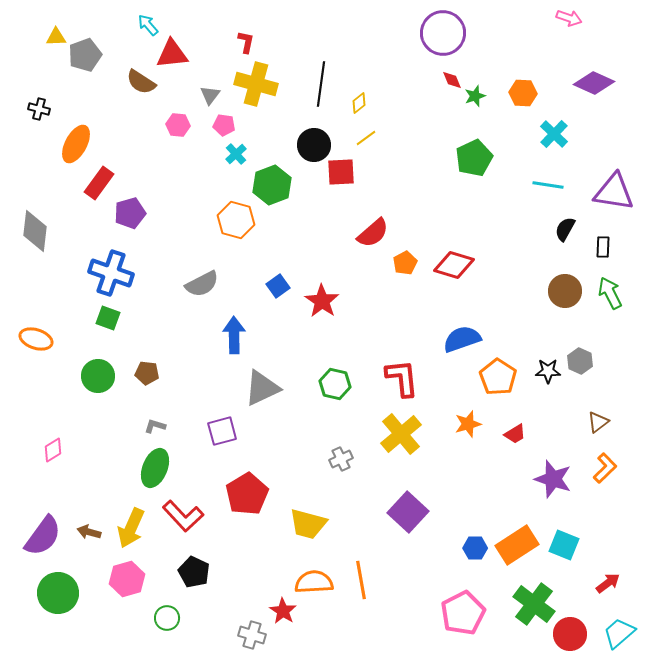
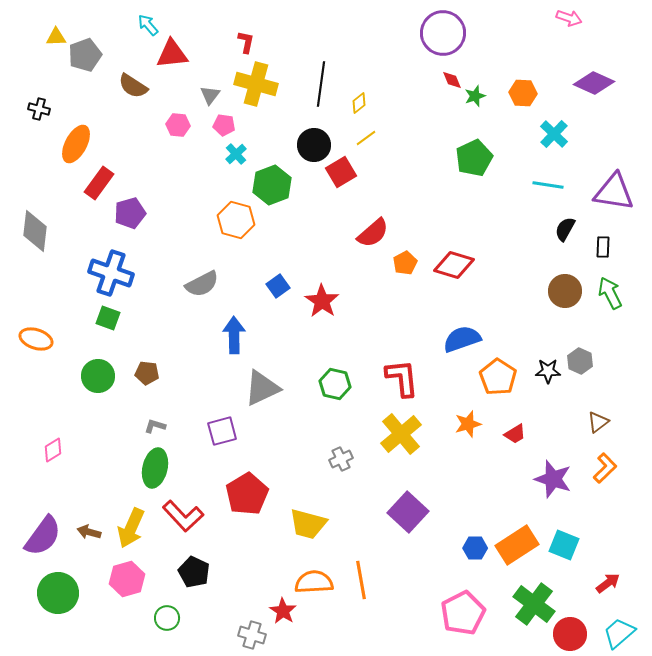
brown semicircle at (141, 82): moved 8 px left, 4 px down
red square at (341, 172): rotated 28 degrees counterclockwise
green ellipse at (155, 468): rotated 9 degrees counterclockwise
